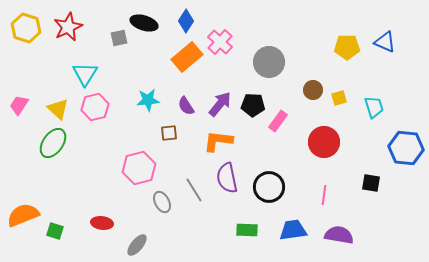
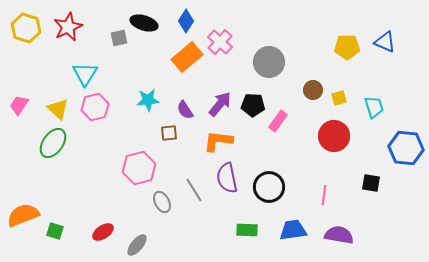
purple semicircle at (186, 106): moved 1 px left, 4 px down
red circle at (324, 142): moved 10 px right, 6 px up
red ellipse at (102, 223): moved 1 px right, 9 px down; rotated 40 degrees counterclockwise
